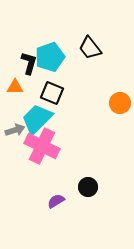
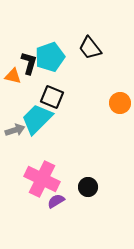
orange triangle: moved 2 px left, 11 px up; rotated 12 degrees clockwise
black square: moved 4 px down
pink cross: moved 33 px down
